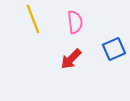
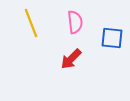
yellow line: moved 2 px left, 4 px down
blue square: moved 2 px left, 11 px up; rotated 30 degrees clockwise
